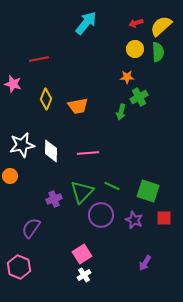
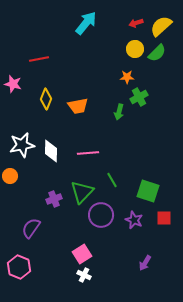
green semicircle: moved 1 px left, 1 px down; rotated 48 degrees clockwise
green arrow: moved 2 px left
green line: moved 6 px up; rotated 35 degrees clockwise
white cross: rotated 32 degrees counterclockwise
